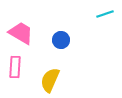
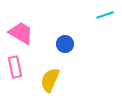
cyan line: moved 1 px down
blue circle: moved 4 px right, 4 px down
pink rectangle: rotated 15 degrees counterclockwise
